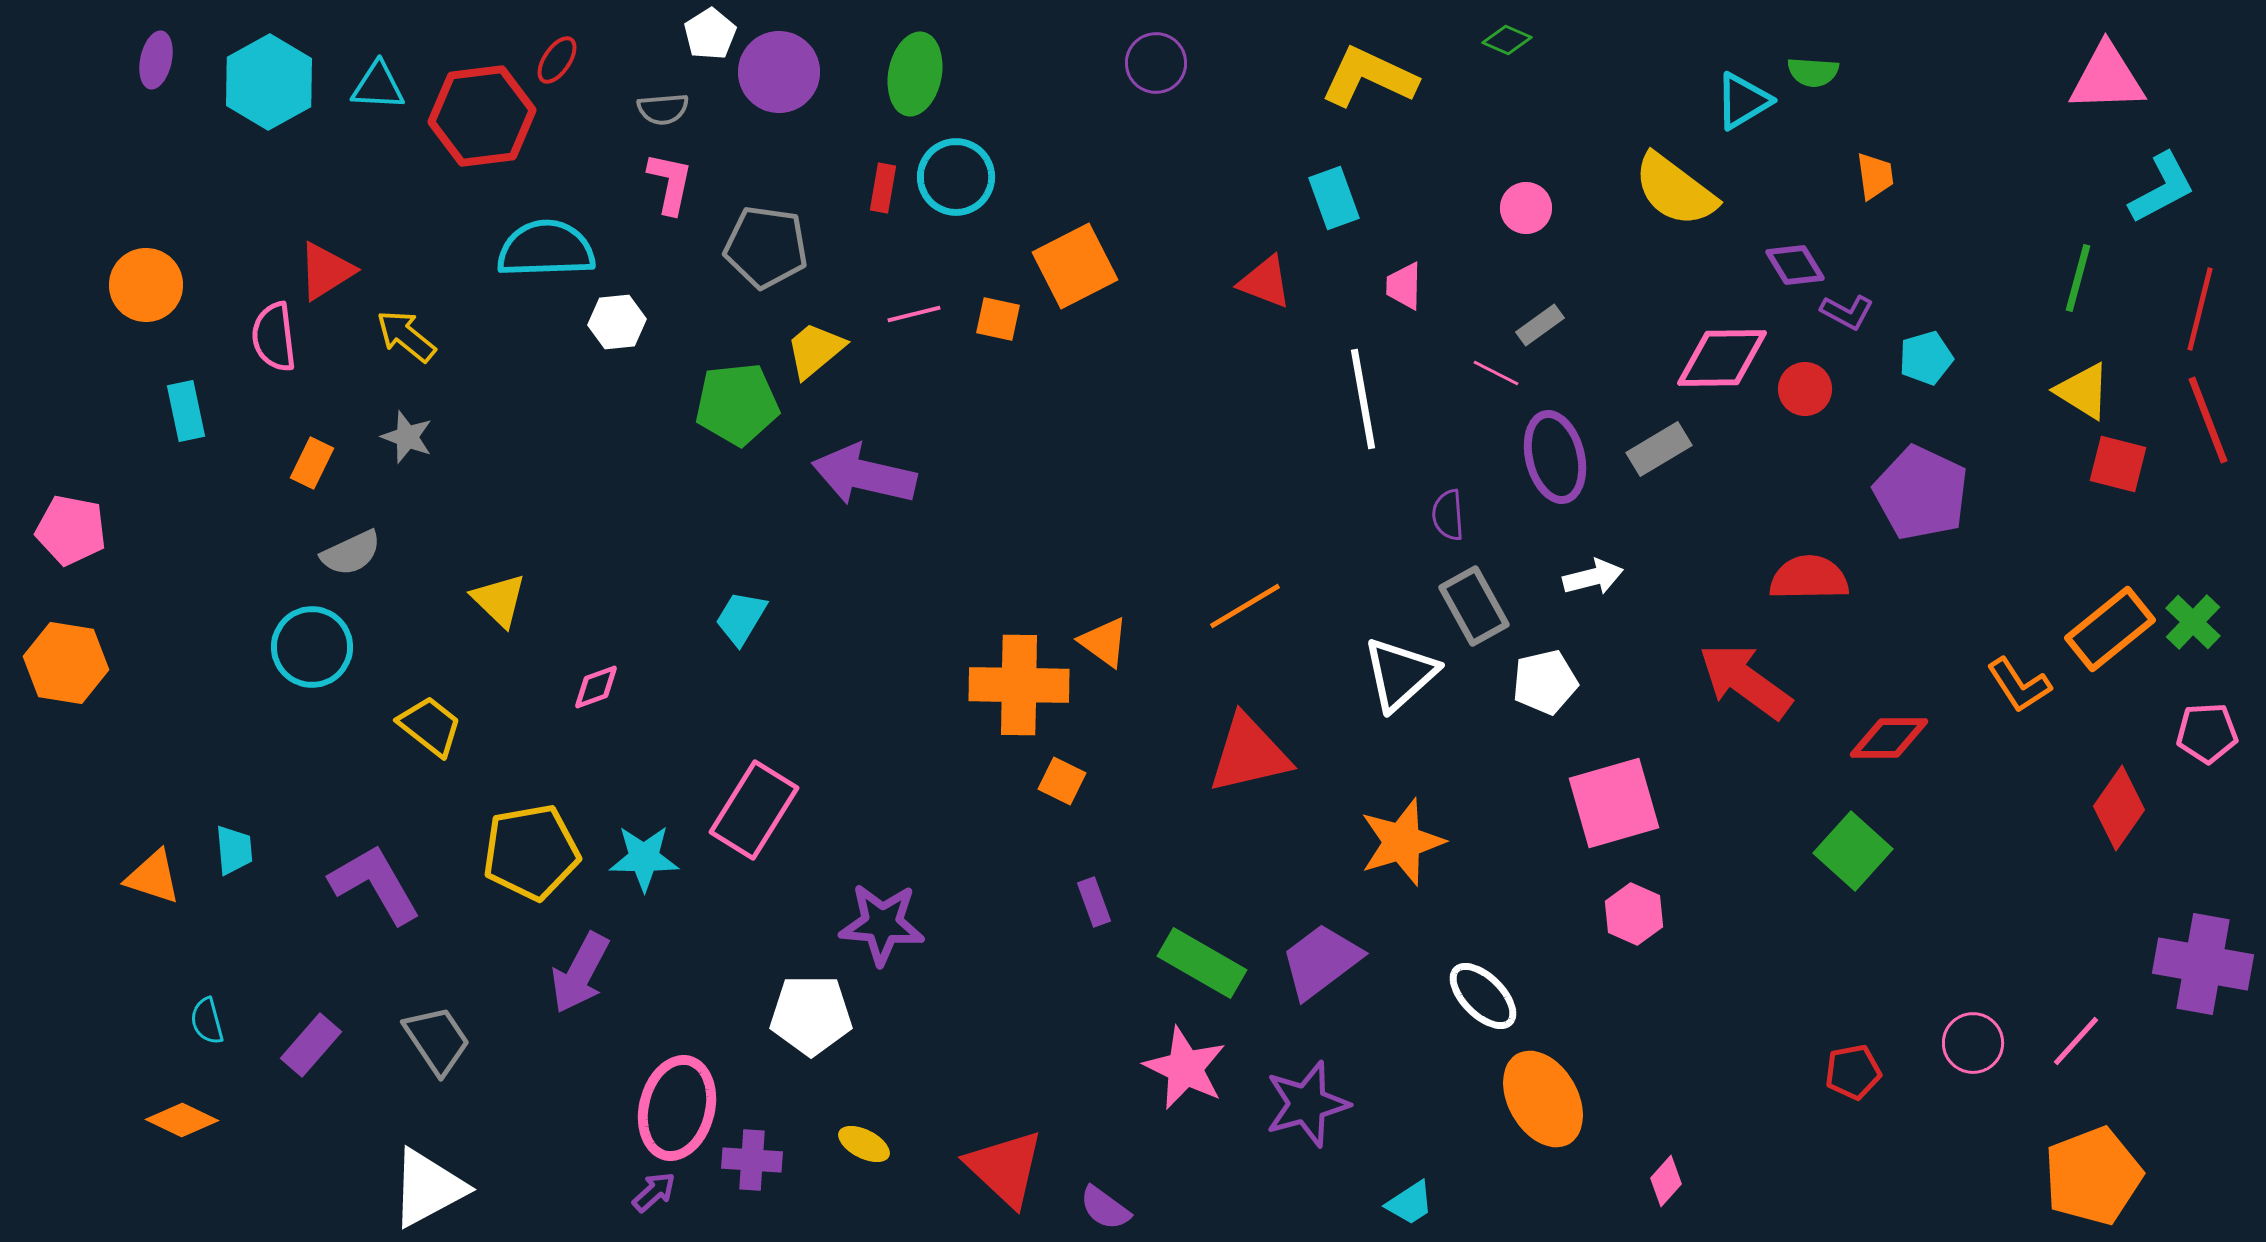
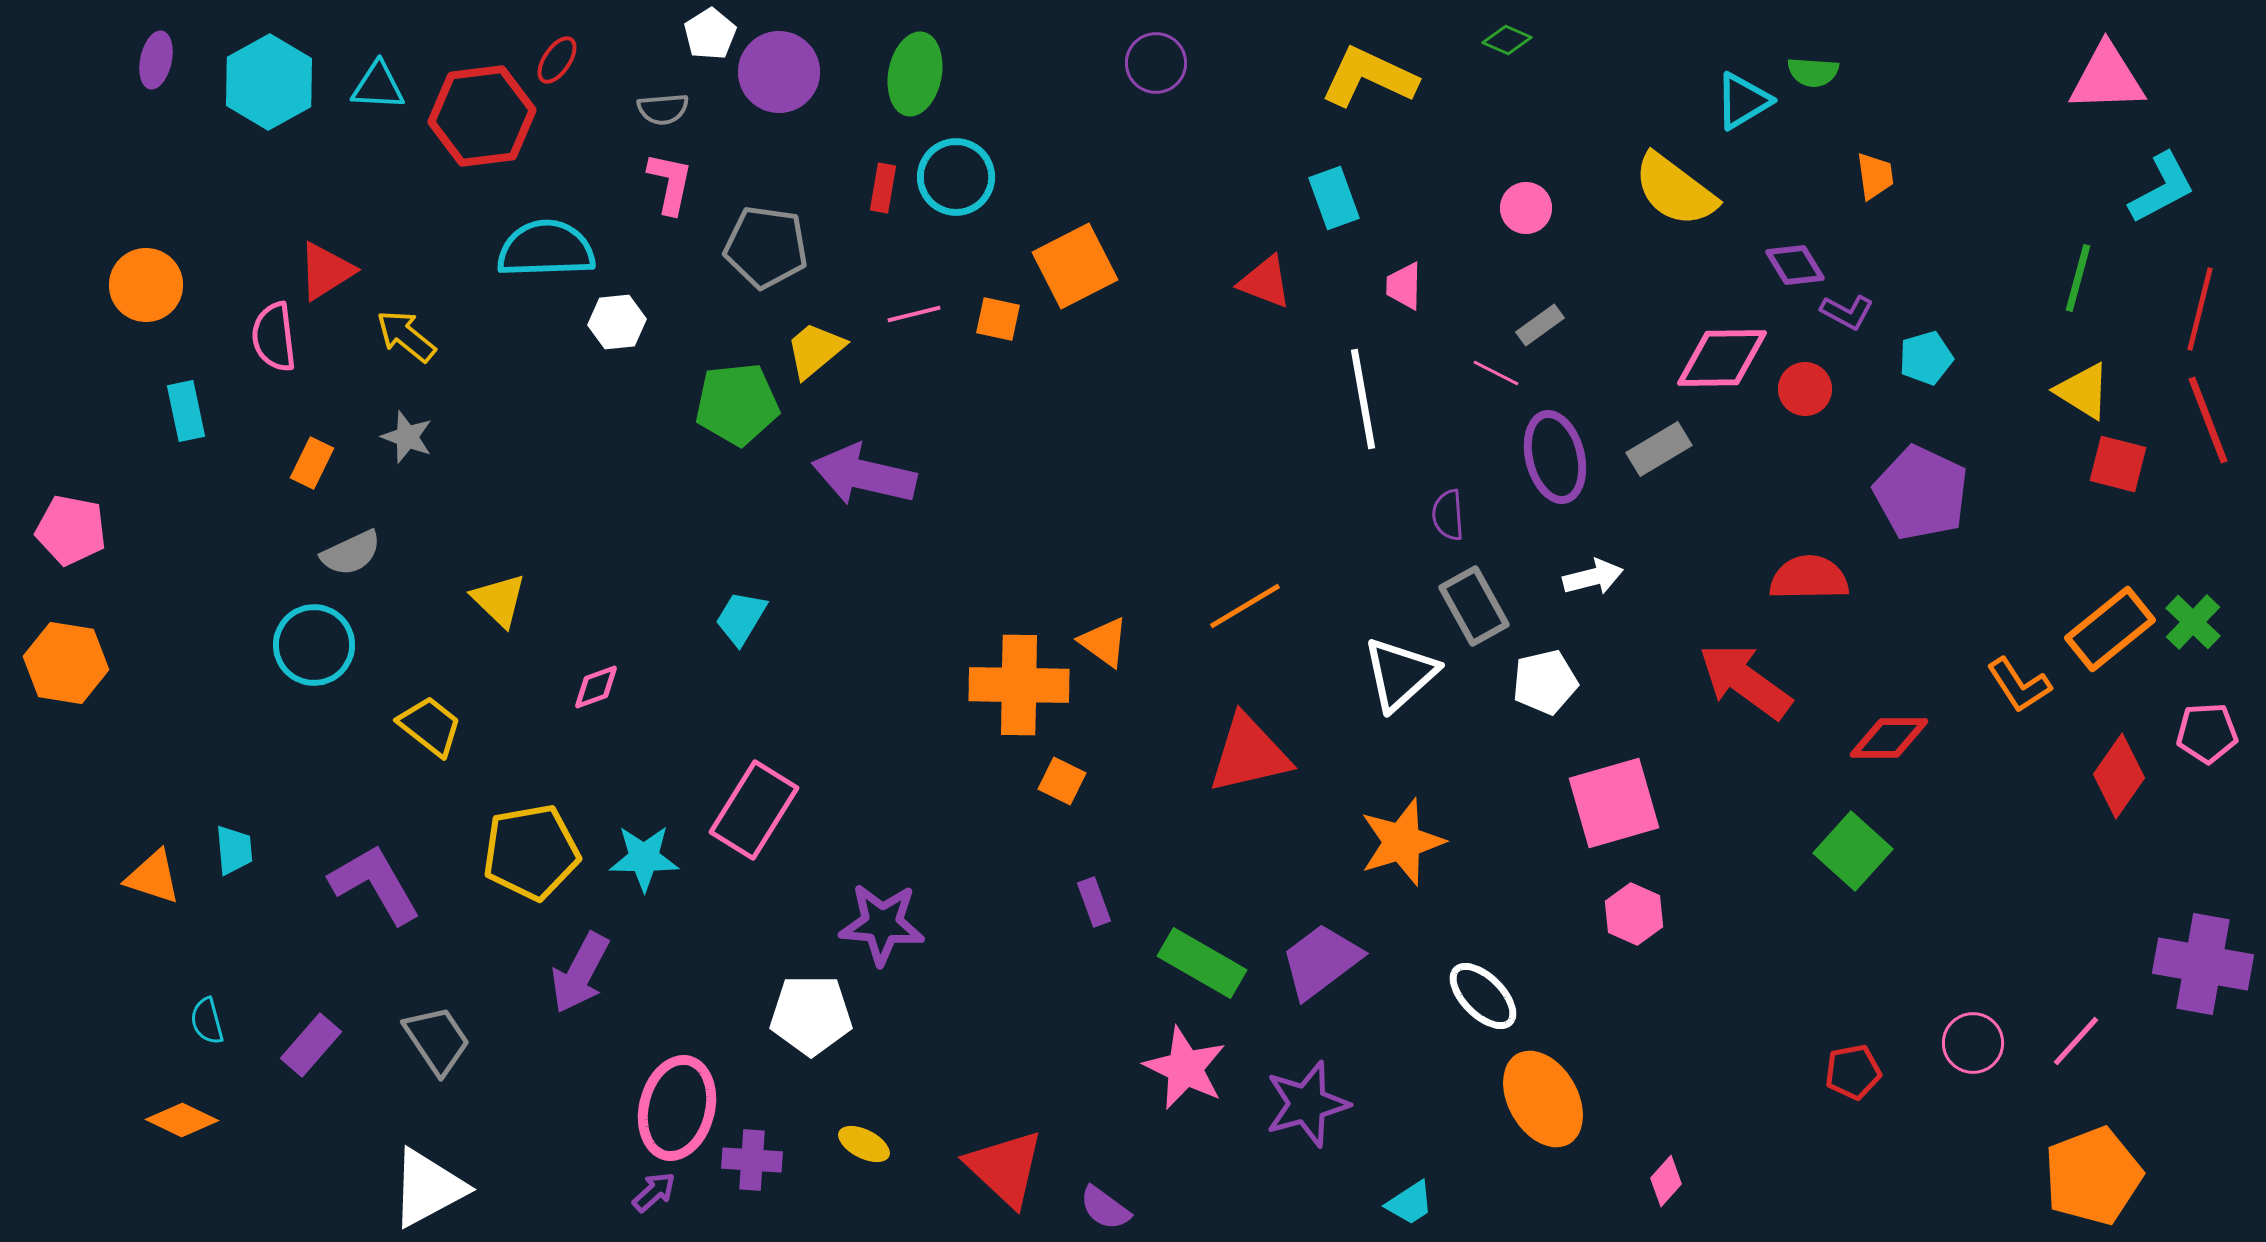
cyan circle at (312, 647): moved 2 px right, 2 px up
red diamond at (2119, 808): moved 32 px up
